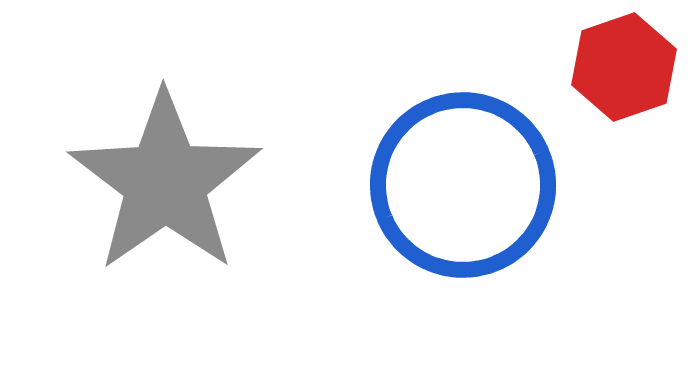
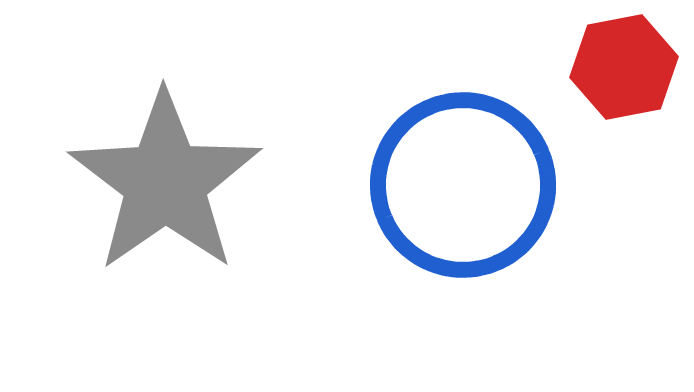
red hexagon: rotated 8 degrees clockwise
